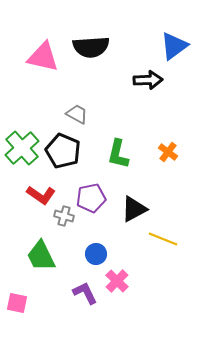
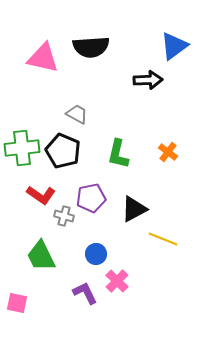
pink triangle: moved 1 px down
green cross: rotated 36 degrees clockwise
